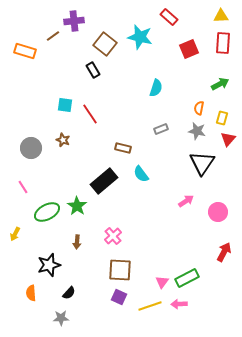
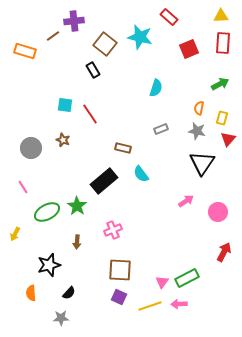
pink cross at (113, 236): moved 6 px up; rotated 18 degrees clockwise
